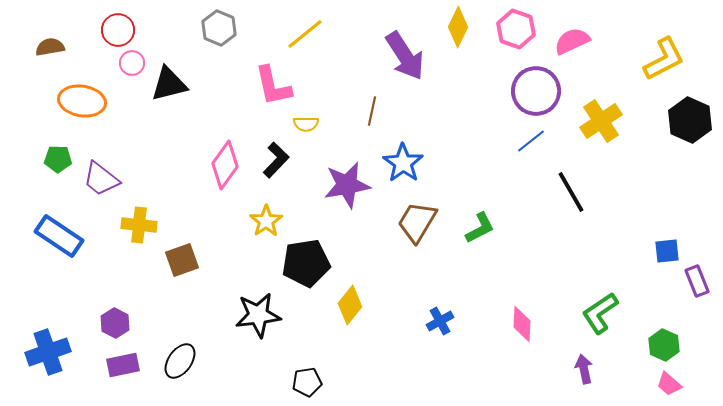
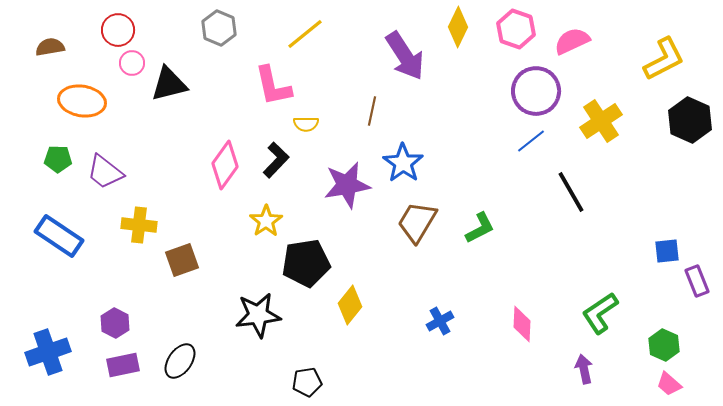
purple trapezoid at (101, 179): moved 4 px right, 7 px up
